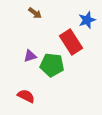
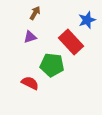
brown arrow: rotated 96 degrees counterclockwise
red rectangle: rotated 10 degrees counterclockwise
purple triangle: moved 19 px up
red semicircle: moved 4 px right, 13 px up
